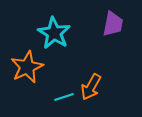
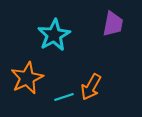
cyan star: moved 2 px down; rotated 12 degrees clockwise
orange star: moved 11 px down
